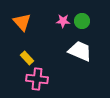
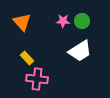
white trapezoid: rotated 125 degrees clockwise
